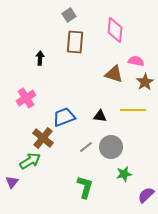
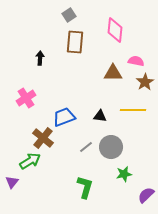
brown triangle: moved 1 px left, 1 px up; rotated 18 degrees counterclockwise
